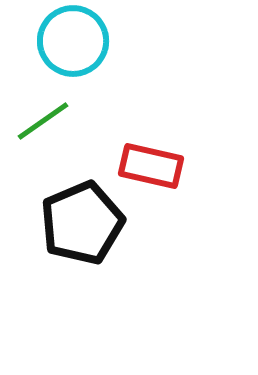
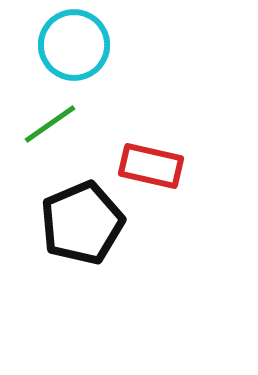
cyan circle: moved 1 px right, 4 px down
green line: moved 7 px right, 3 px down
